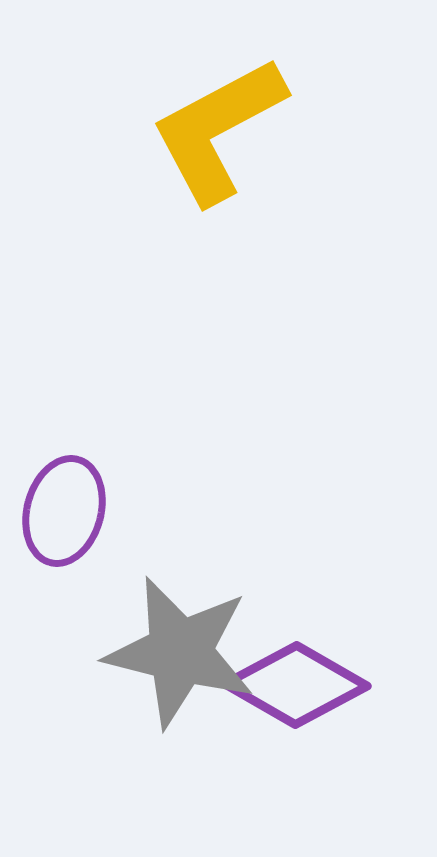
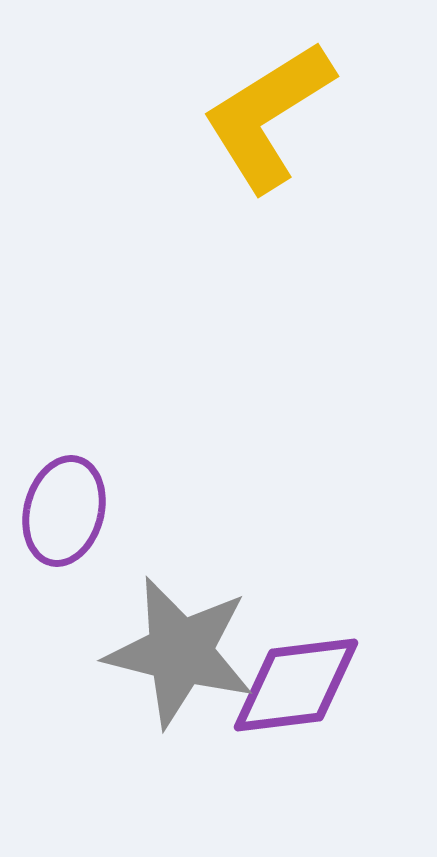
yellow L-shape: moved 50 px right, 14 px up; rotated 4 degrees counterclockwise
purple diamond: rotated 37 degrees counterclockwise
